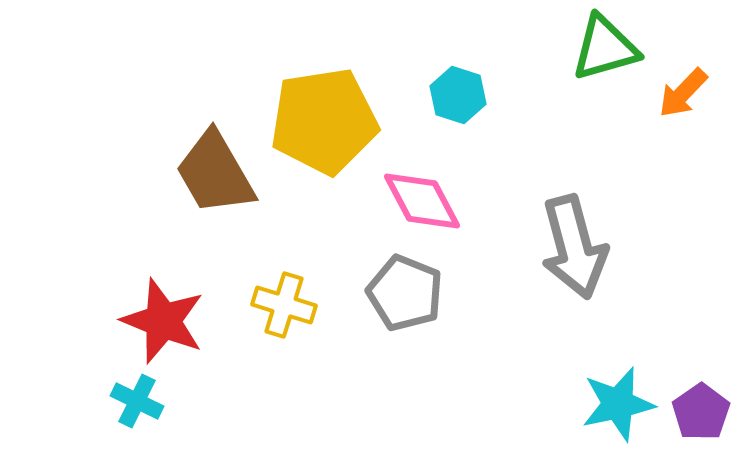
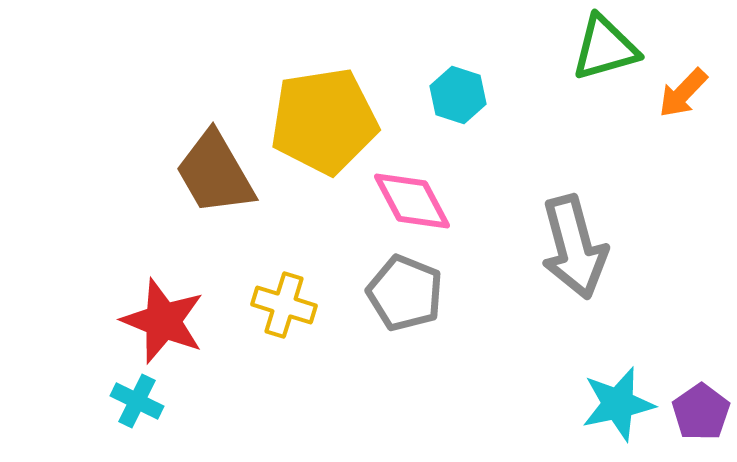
pink diamond: moved 10 px left
